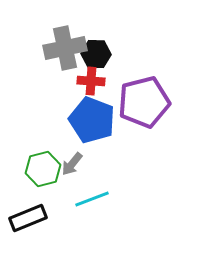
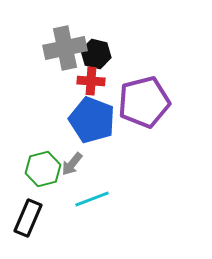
black hexagon: rotated 12 degrees clockwise
black rectangle: rotated 45 degrees counterclockwise
